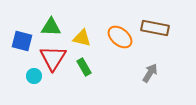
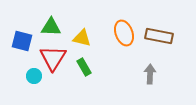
brown rectangle: moved 4 px right, 8 px down
orange ellipse: moved 4 px right, 4 px up; rotated 30 degrees clockwise
gray arrow: moved 1 px down; rotated 30 degrees counterclockwise
